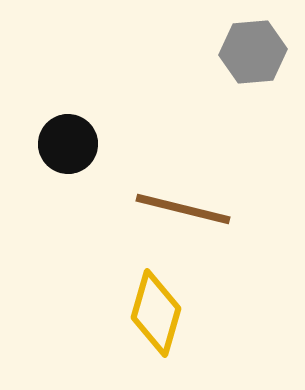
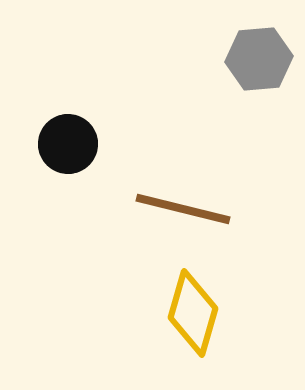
gray hexagon: moved 6 px right, 7 px down
yellow diamond: moved 37 px right
